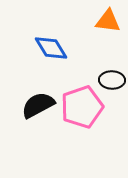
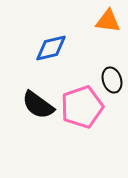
blue diamond: rotated 72 degrees counterclockwise
black ellipse: rotated 70 degrees clockwise
black semicircle: rotated 116 degrees counterclockwise
